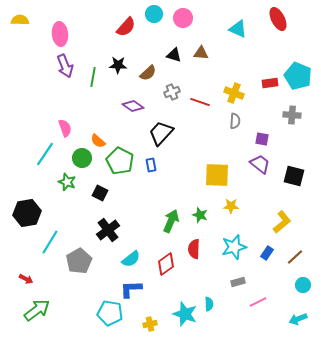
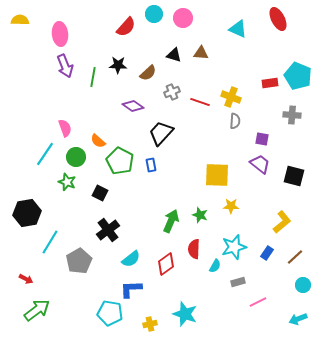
yellow cross at (234, 93): moved 3 px left, 4 px down
green circle at (82, 158): moved 6 px left, 1 px up
cyan semicircle at (209, 304): moved 6 px right, 38 px up; rotated 32 degrees clockwise
